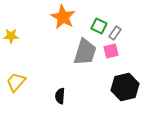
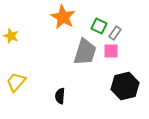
yellow star: rotated 21 degrees clockwise
pink square: rotated 14 degrees clockwise
black hexagon: moved 1 px up
